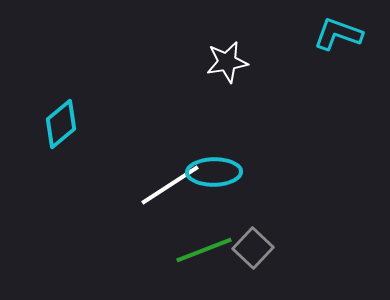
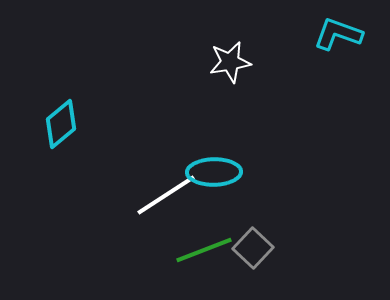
white star: moved 3 px right
white line: moved 4 px left, 10 px down
